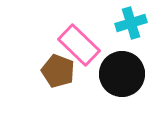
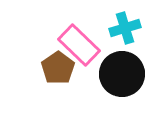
cyan cross: moved 6 px left, 5 px down
brown pentagon: moved 3 px up; rotated 16 degrees clockwise
